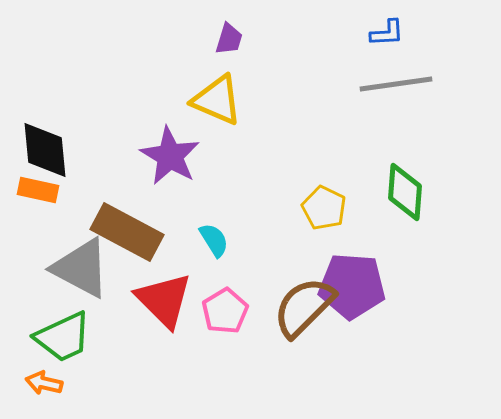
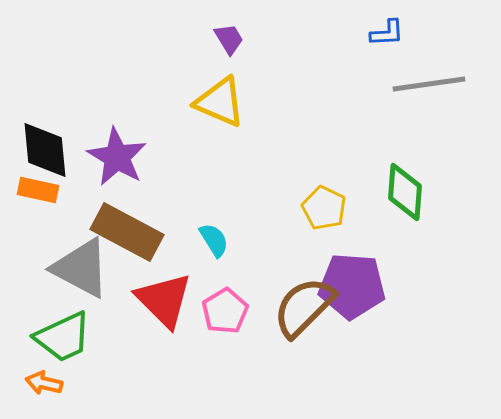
purple trapezoid: rotated 48 degrees counterclockwise
gray line: moved 33 px right
yellow triangle: moved 3 px right, 2 px down
purple star: moved 53 px left, 1 px down
